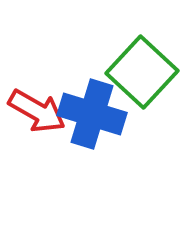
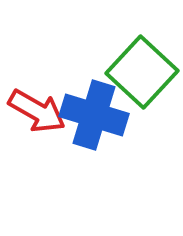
blue cross: moved 2 px right, 1 px down
